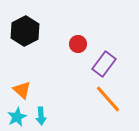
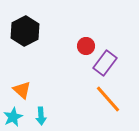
red circle: moved 8 px right, 2 px down
purple rectangle: moved 1 px right, 1 px up
cyan star: moved 4 px left
